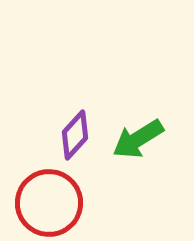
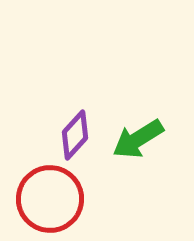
red circle: moved 1 px right, 4 px up
